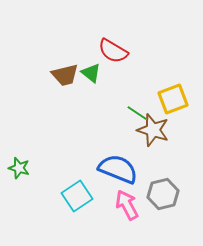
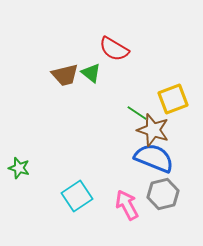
red semicircle: moved 1 px right, 2 px up
blue semicircle: moved 36 px right, 11 px up
